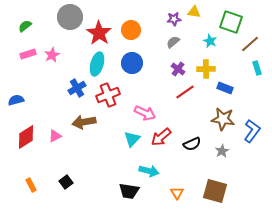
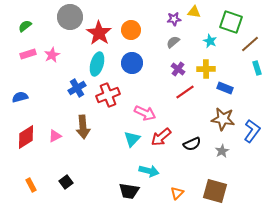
blue semicircle: moved 4 px right, 3 px up
brown arrow: moved 1 px left, 5 px down; rotated 85 degrees counterclockwise
orange triangle: rotated 16 degrees clockwise
